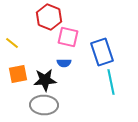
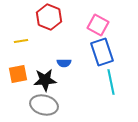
pink square: moved 30 px right, 12 px up; rotated 15 degrees clockwise
yellow line: moved 9 px right, 2 px up; rotated 48 degrees counterclockwise
gray ellipse: rotated 12 degrees clockwise
